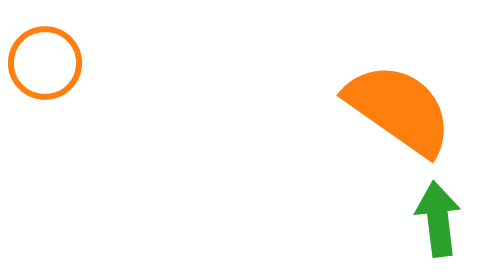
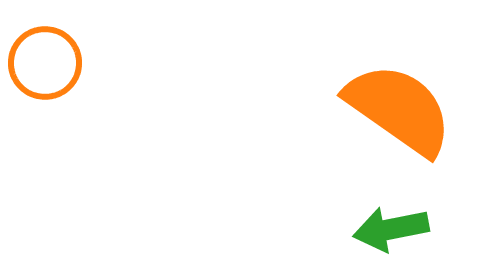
green arrow: moved 47 px left, 10 px down; rotated 94 degrees counterclockwise
